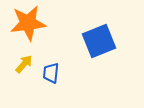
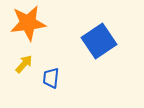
blue square: rotated 12 degrees counterclockwise
blue trapezoid: moved 5 px down
